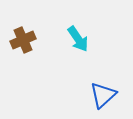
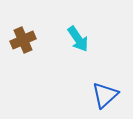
blue triangle: moved 2 px right
